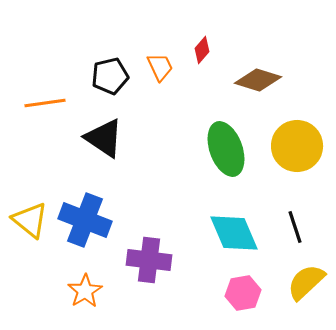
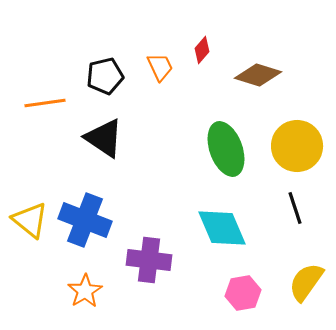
black pentagon: moved 5 px left
brown diamond: moved 5 px up
black line: moved 19 px up
cyan diamond: moved 12 px left, 5 px up
yellow semicircle: rotated 12 degrees counterclockwise
